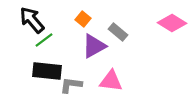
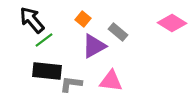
gray L-shape: moved 1 px up
